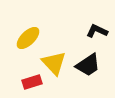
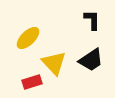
black L-shape: moved 5 px left, 11 px up; rotated 65 degrees clockwise
black trapezoid: moved 3 px right, 5 px up
